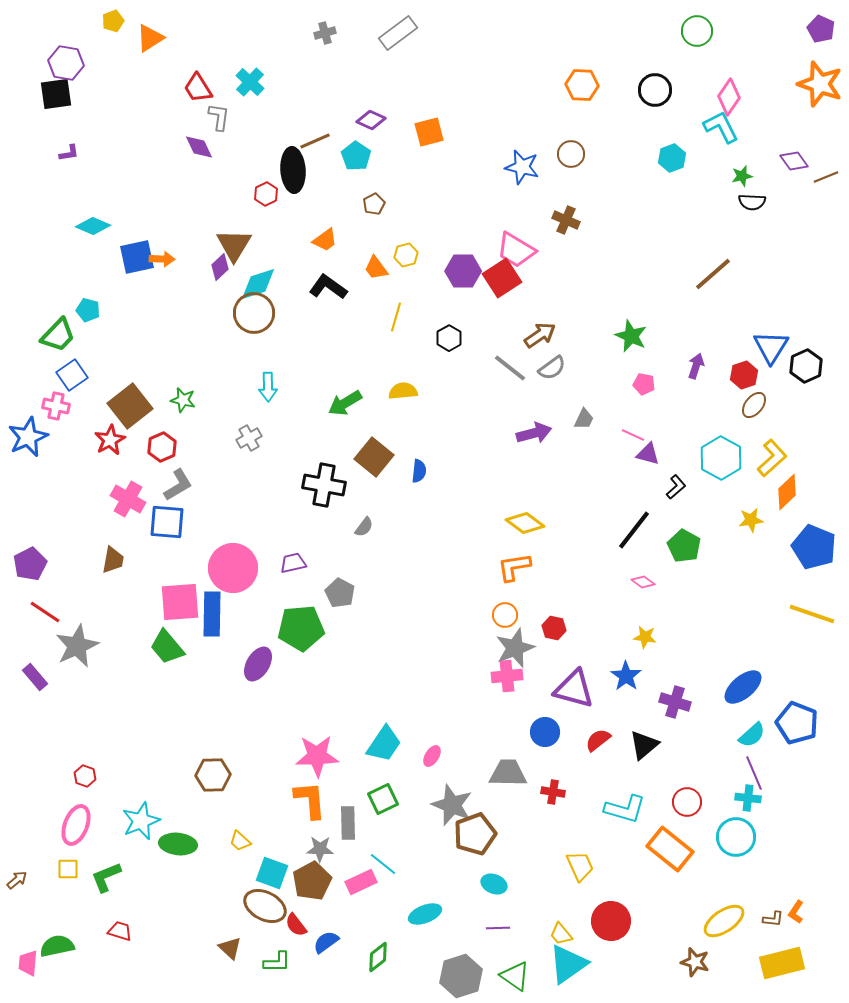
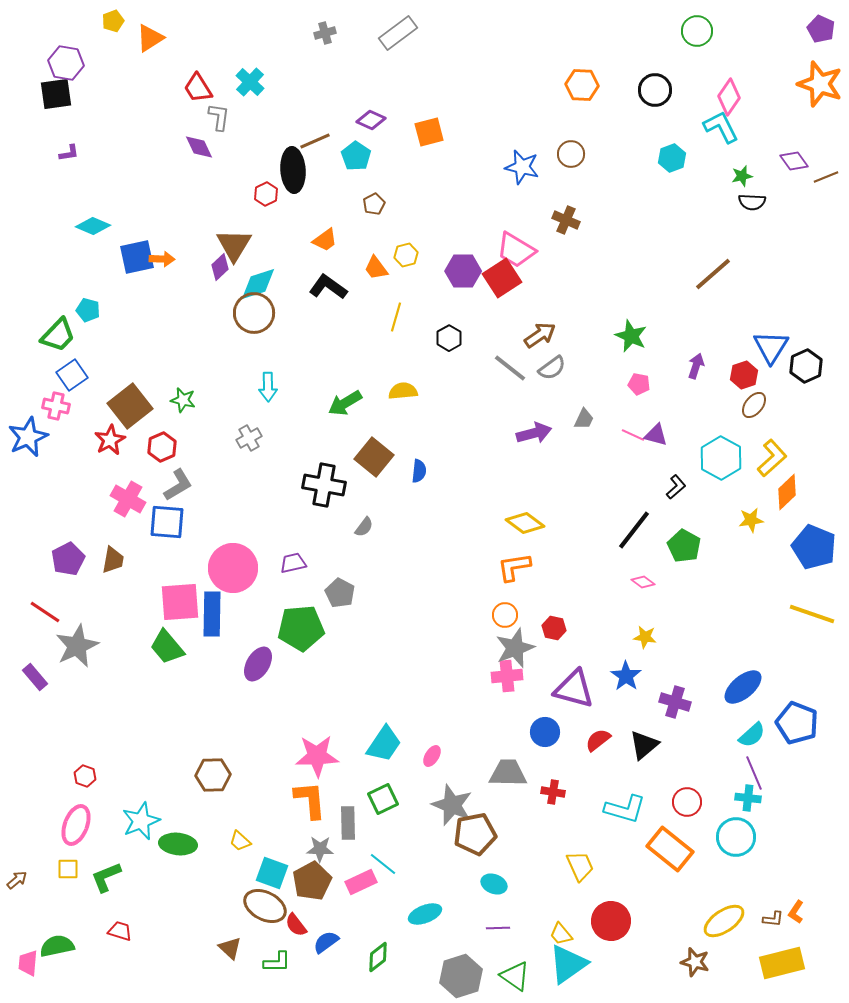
pink pentagon at (644, 384): moved 5 px left
purple triangle at (648, 454): moved 8 px right, 19 px up
purple pentagon at (30, 564): moved 38 px right, 5 px up
brown pentagon at (475, 834): rotated 9 degrees clockwise
